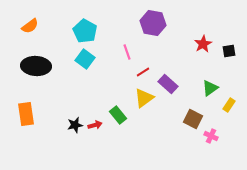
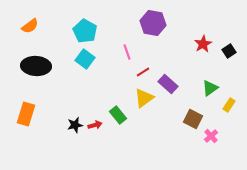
black square: rotated 24 degrees counterclockwise
orange rectangle: rotated 25 degrees clockwise
pink cross: rotated 24 degrees clockwise
